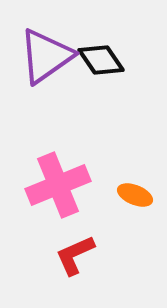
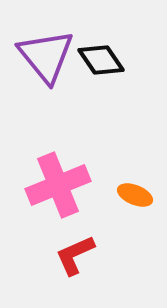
purple triangle: rotated 34 degrees counterclockwise
